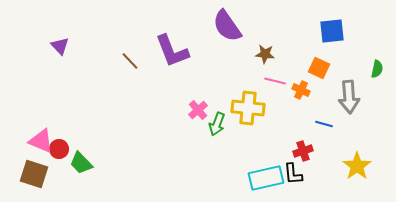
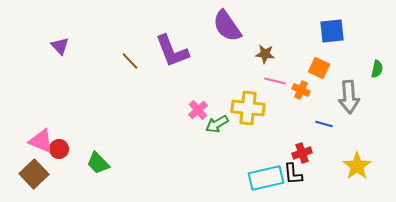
green arrow: rotated 40 degrees clockwise
red cross: moved 1 px left, 2 px down
green trapezoid: moved 17 px right
brown square: rotated 28 degrees clockwise
